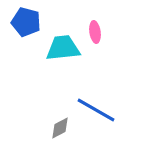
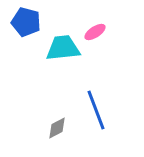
pink ellipse: rotated 65 degrees clockwise
blue line: rotated 39 degrees clockwise
gray diamond: moved 3 px left
